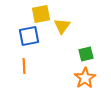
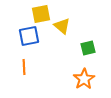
yellow triangle: rotated 24 degrees counterclockwise
green square: moved 2 px right, 6 px up
orange line: moved 1 px down
orange star: moved 1 px left, 1 px down
